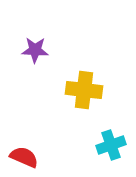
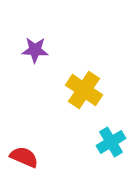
yellow cross: rotated 27 degrees clockwise
cyan cross: moved 3 px up; rotated 12 degrees counterclockwise
